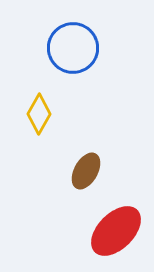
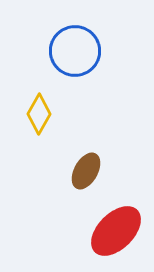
blue circle: moved 2 px right, 3 px down
